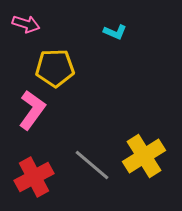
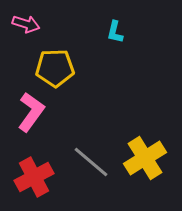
cyan L-shape: rotated 80 degrees clockwise
pink L-shape: moved 1 px left, 2 px down
yellow cross: moved 1 px right, 2 px down
gray line: moved 1 px left, 3 px up
